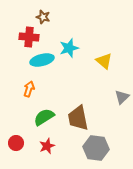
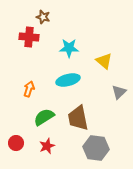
cyan star: rotated 18 degrees clockwise
cyan ellipse: moved 26 px right, 20 px down
gray triangle: moved 3 px left, 5 px up
